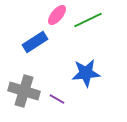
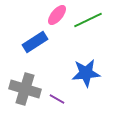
gray cross: moved 1 px right, 2 px up
